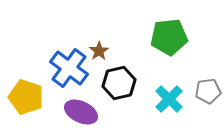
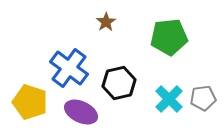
brown star: moved 7 px right, 29 px up
gray pentagon: moved 5 px left, 7 px down
yellow pentagon: moved 4 px right, 5 px down
